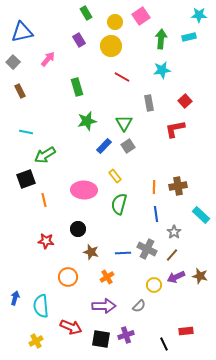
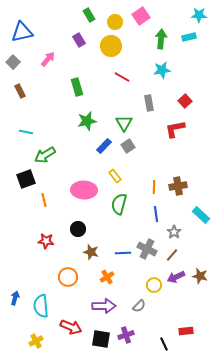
green rectangle at (86, 13): moved 3 px right, 2 px down
